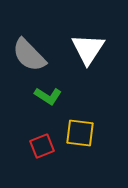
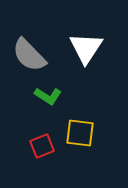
white triangle: moved 2 px left, 1 px up
